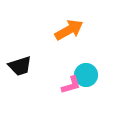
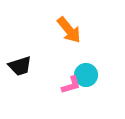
orange arrow: rotated 80 degrees clockwise
